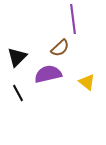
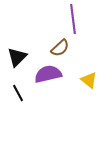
yellow triangle: moved 2 px right, 2 px up
